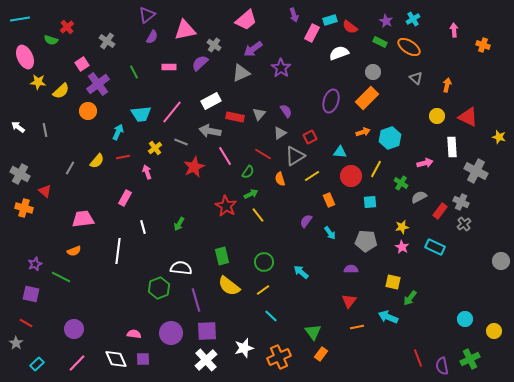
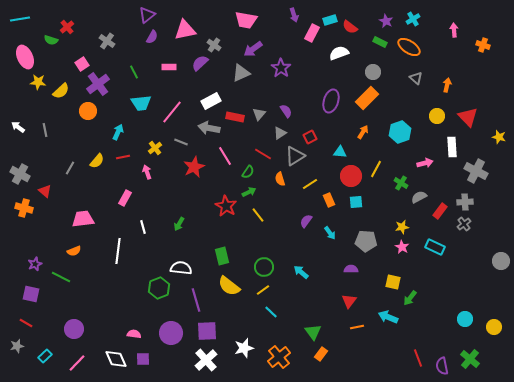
pink trapezoid at (246, 20): rotated 50 degrees clockwise
cyan trapezoid at (141, 114): moved 11 px up
red triangle at (468, 117): rotated 20 degrees clockwise
gray arrow at (210, 131): moved 1 px left, 3 px up
orange arrow at (363, 132): rotated 40 degrees counterclockwise
cyan hexagon at (390, 138): moved 10 px right, 6 px up
yellow line at (312, 176): moved 2 px left, 8 px down
green arrow at (251, 194): moved 2 px left, 2 px up
cyan square at (370, 202): moved 14 px left
gray cross at (461, 202): moved 4 px right; rotated 28 degrees counterclockwise
green circle at (264, 262): moved 5 px down
cyan line at (271, 316): moved 4 px up
yellow circle at (494, 331): moved 4 px up
gray star at (16, 343): moved 1 px right, 3 px down; rotated 24 degrees clockwise
orange cross at (279, 357): rotated 15 degrees counterclockwise
green cross at (470, 359): rotated 24 degrees counterclockwise
cyan rectangle at (37, 364): moved 8 px right, 8 px up
